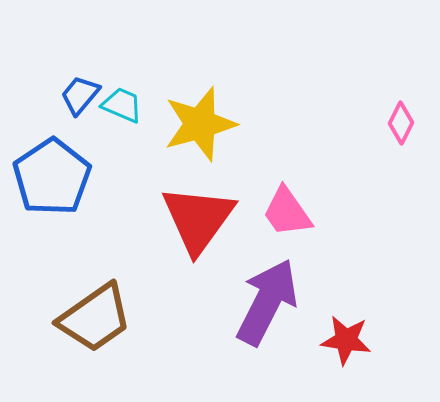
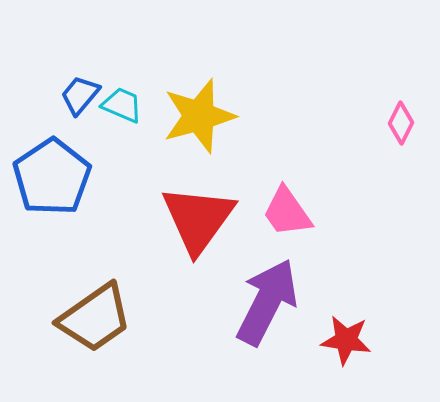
yellow star: moved 1 px left, 8 px up
